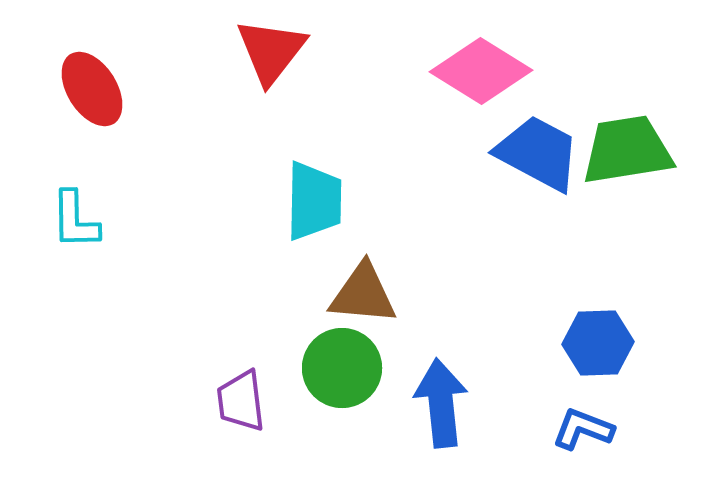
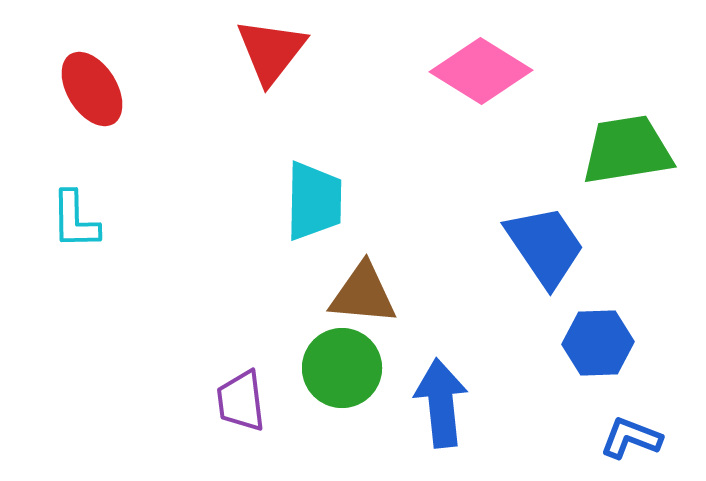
blue trapezoid: moved 7 px right, 93 px down; rotated 28 degrees clockwise
blue L-shape: moved 48 px right, 9 px down
